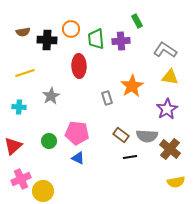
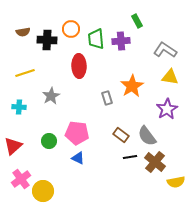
gray semicircle: rotated 50 degrees clockwise
brown cross: moved 15 px left, 13 px down
pink cross: rotated 12 degrees counterclockwise
